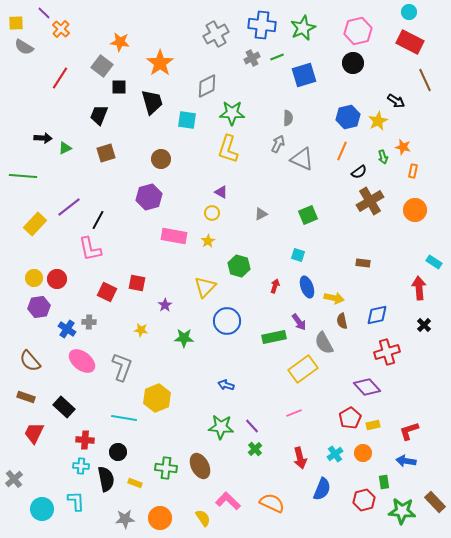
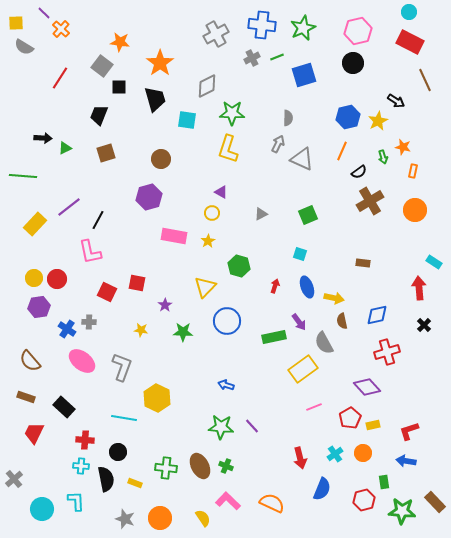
black trapezoid at (152, 102): moved 3 px right, 3 px up
pink L-shape at (90, 249): moved 3 px down
cyan square at (298, 255): moved 2 px right, 1 px up
green star at (184, 338): moved 1 px left, 6 px up
yellow hexagon at (157, 398): rotated 12 degrees counterclockwise
pink line at (294, 413): moved 20 px right, 6 px up
green cross at (255, 449): moved 29 px left, 17 px down; rotated 24 degrees counterclockwise
gray star at (125, 519): rotated 24 degrees clockwise
